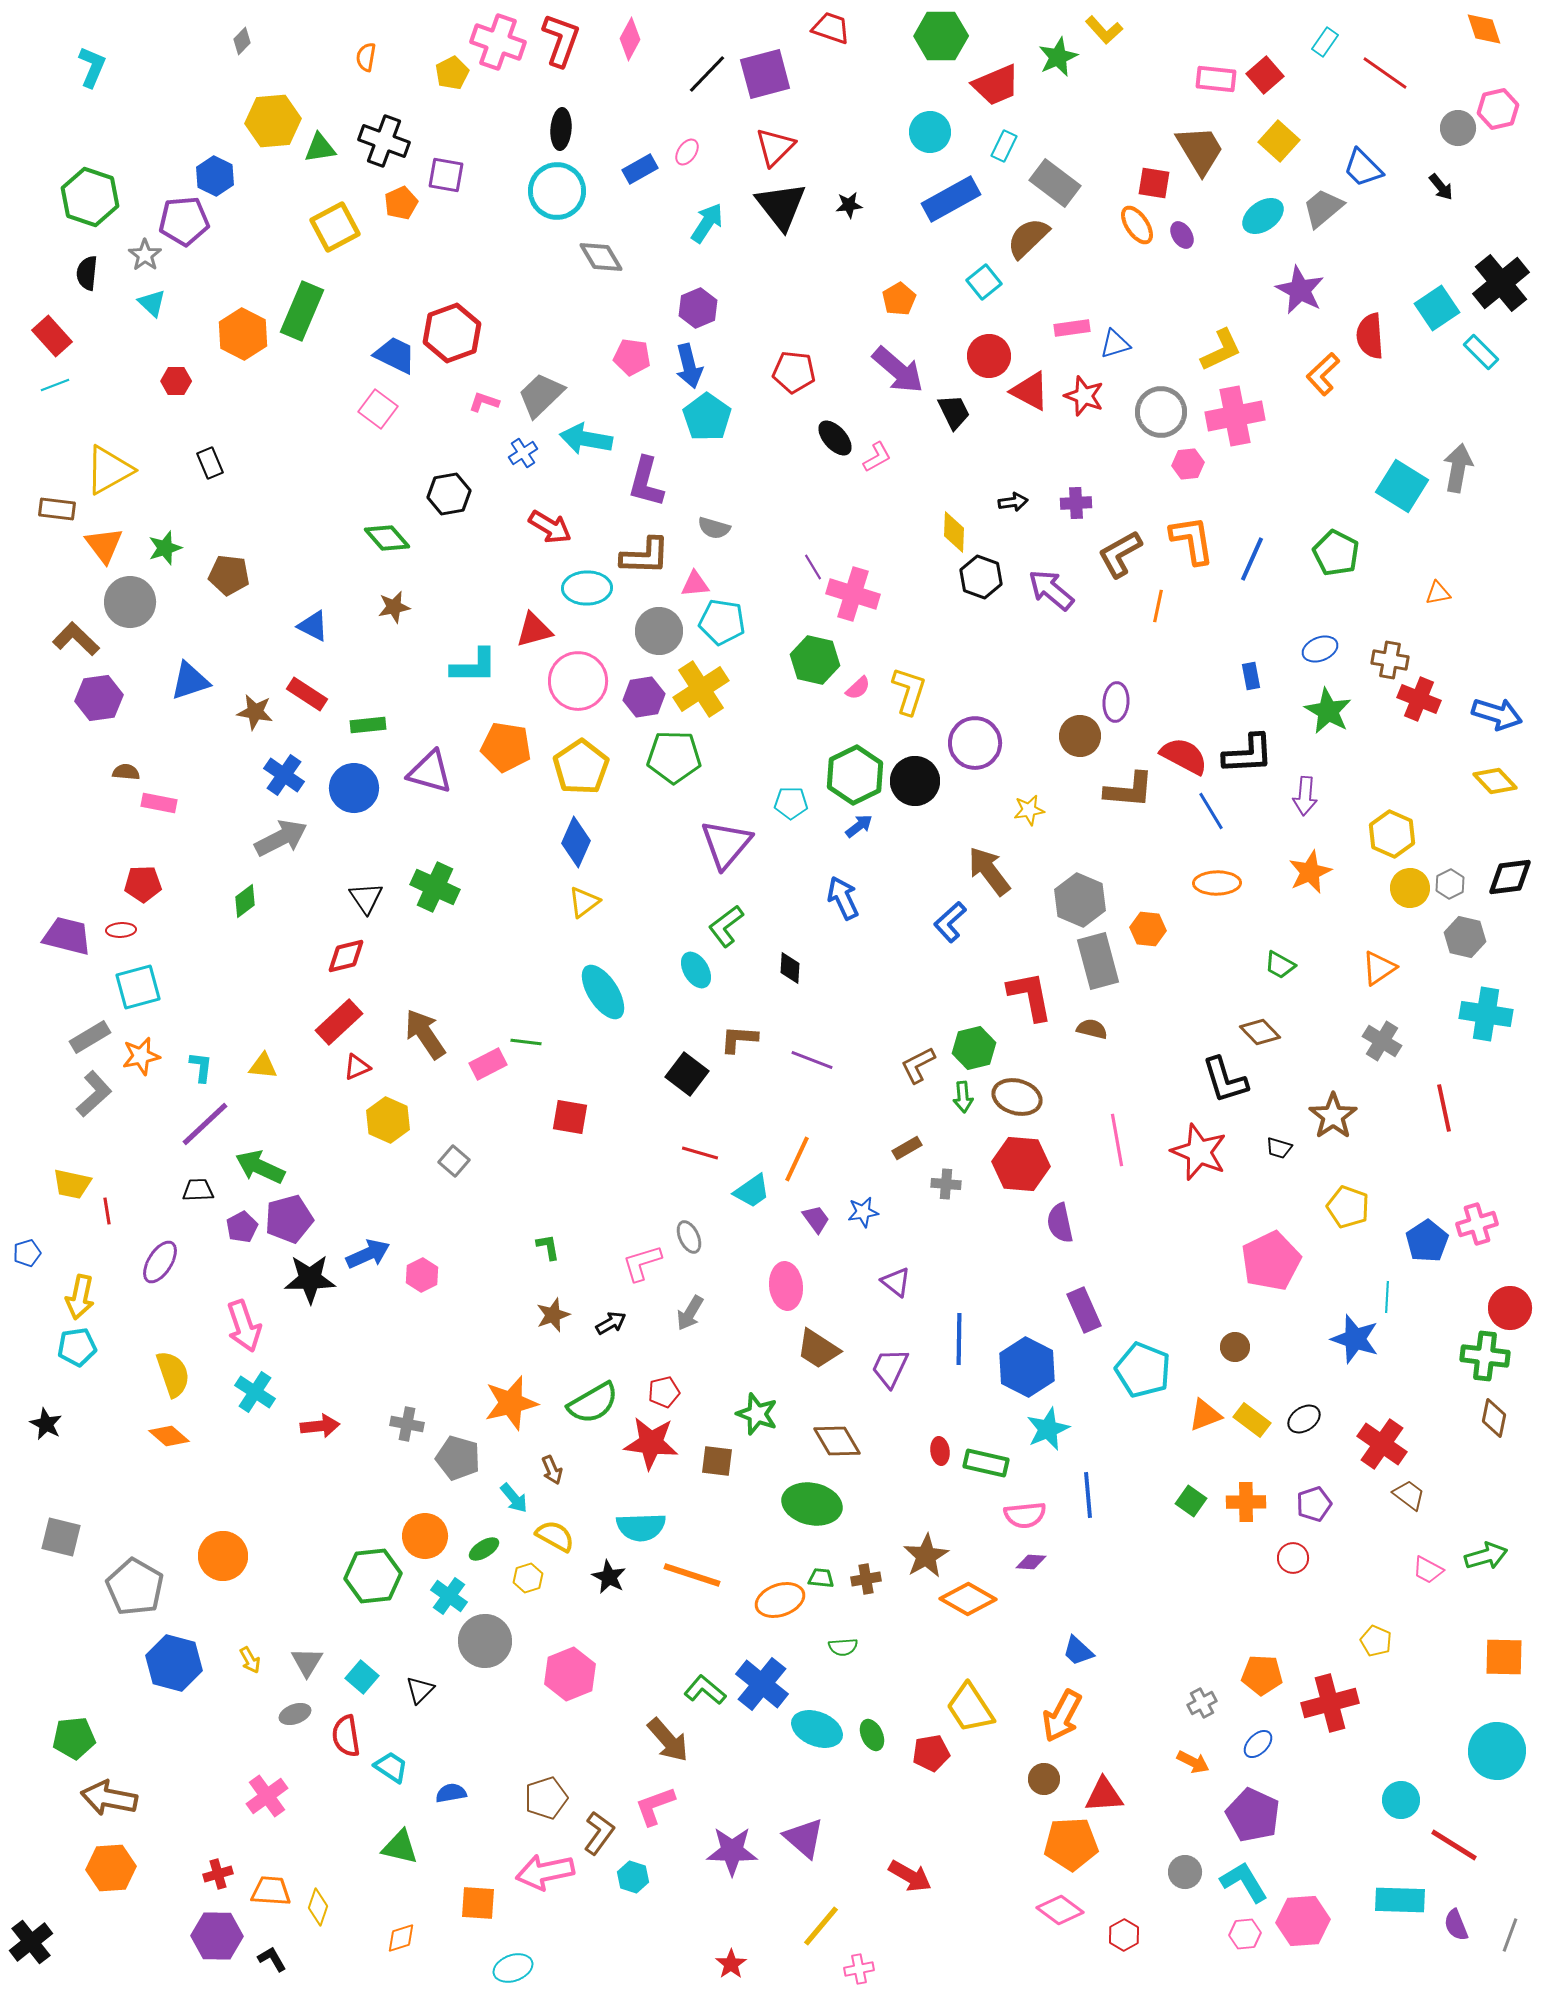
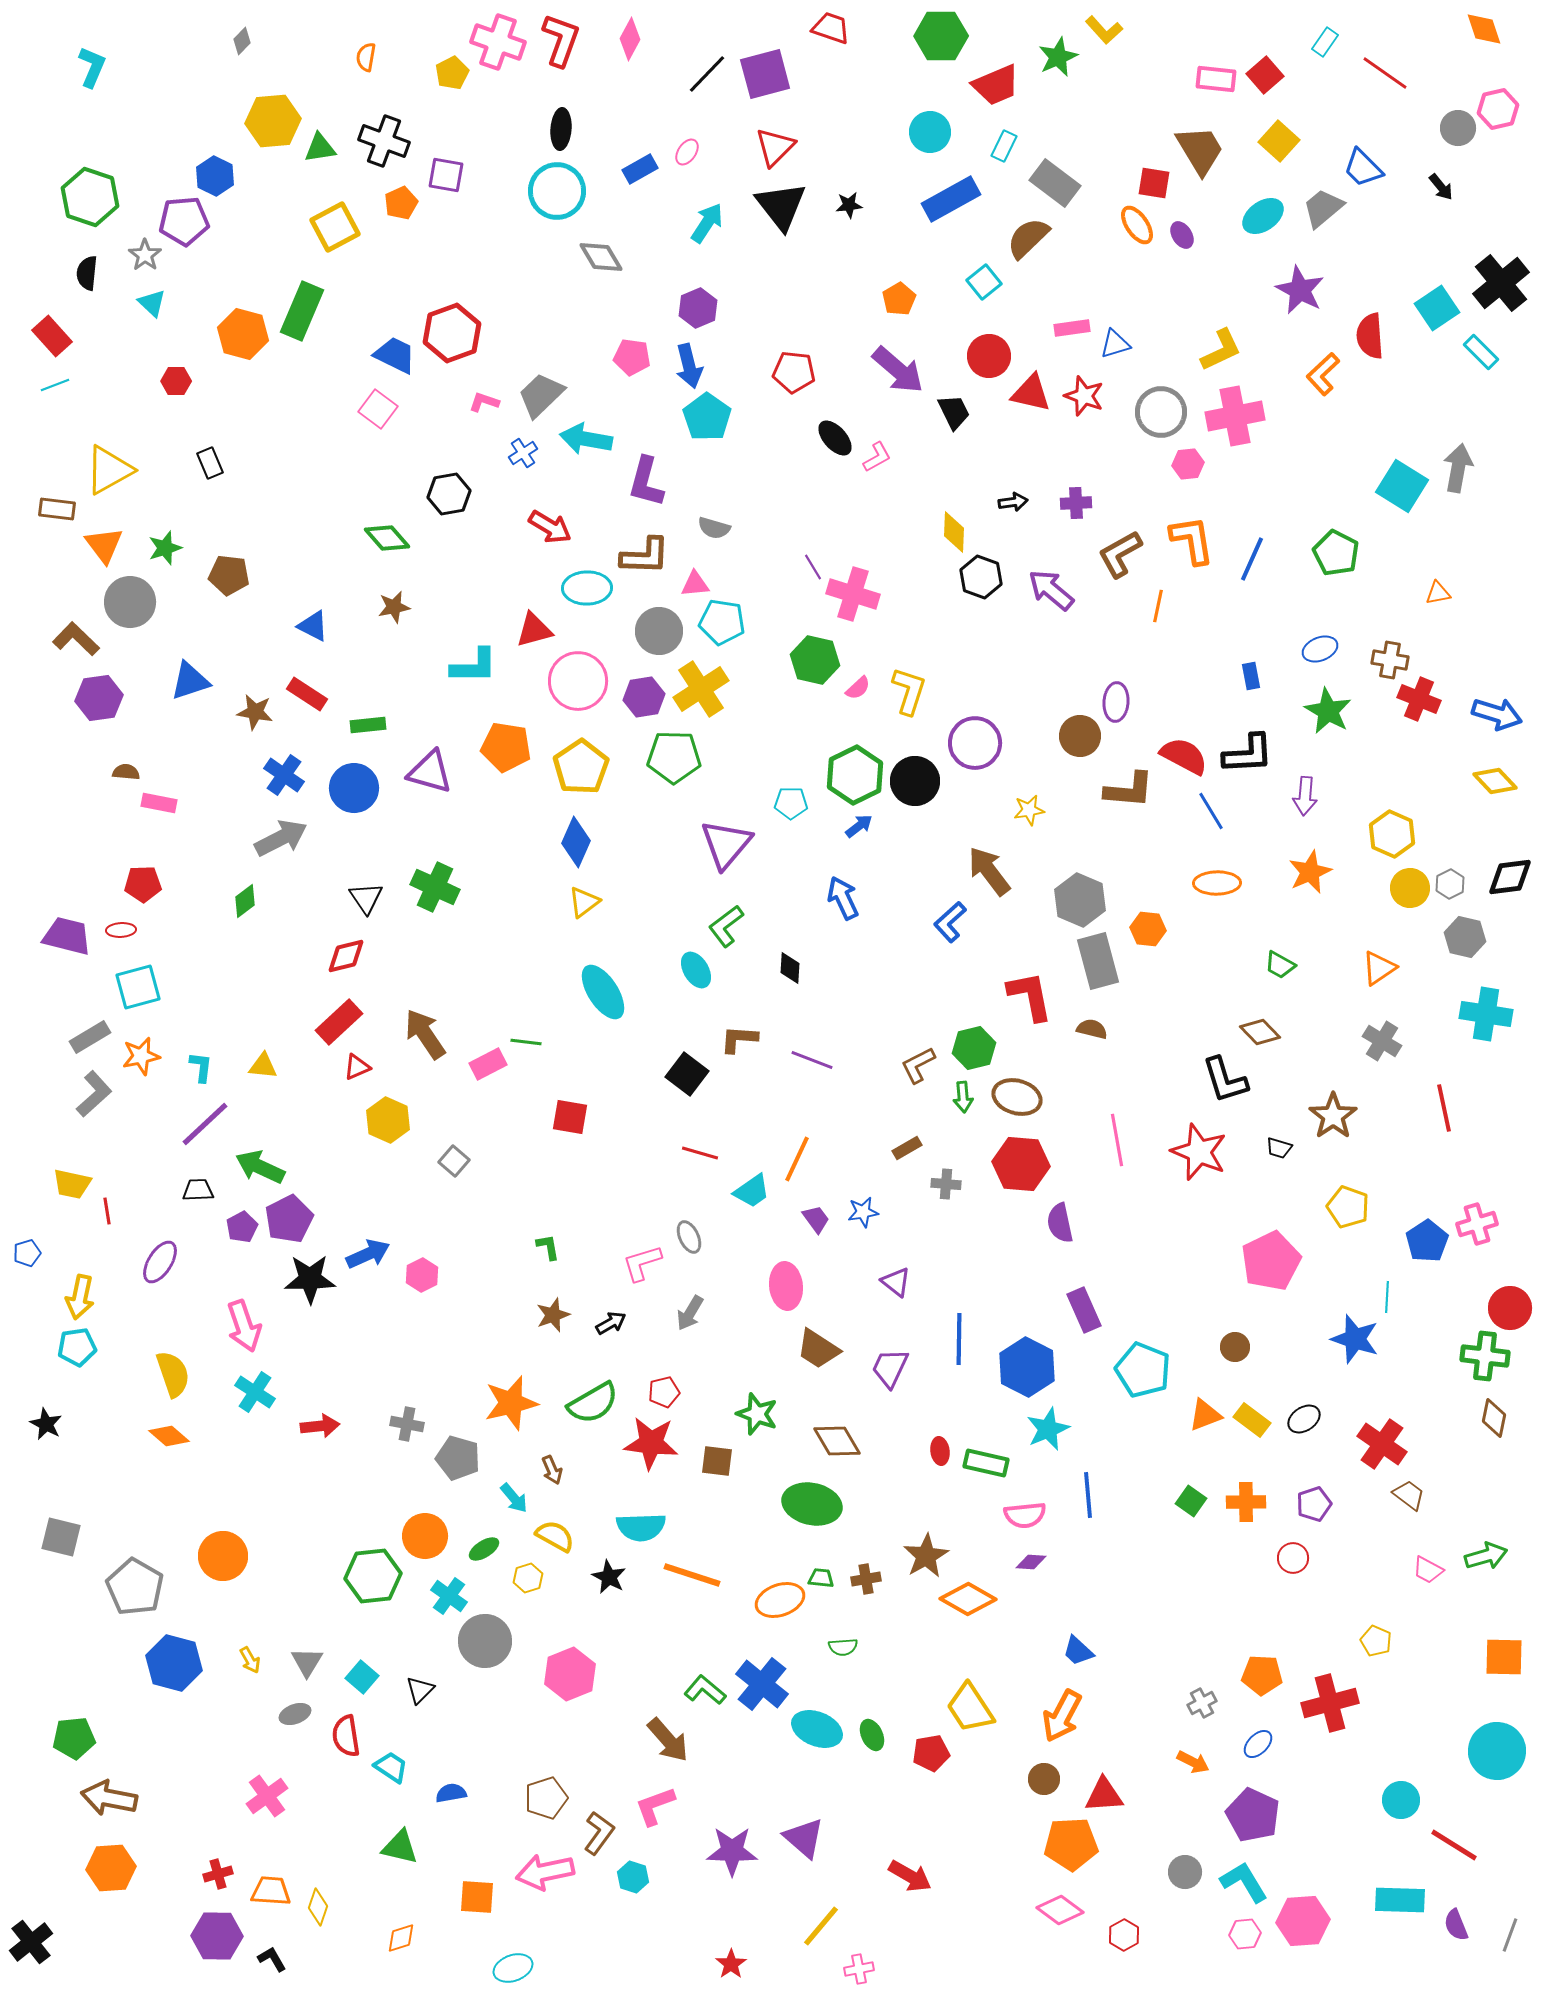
orange hexagon at (243, 334): rotated 12 degrees counterclockwise
red triangle at (1030, 391): moved 1 px right, 2 px down; rotated 15 degrees counterclockwise
purple pentagon at (289, 1219): rotated 12 degrees counterclockwise
orange square at (478, 1903): moved 1 px left, 6 px up
